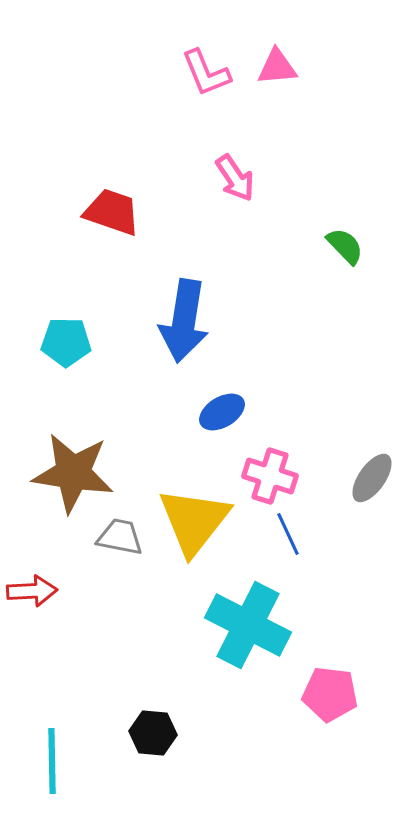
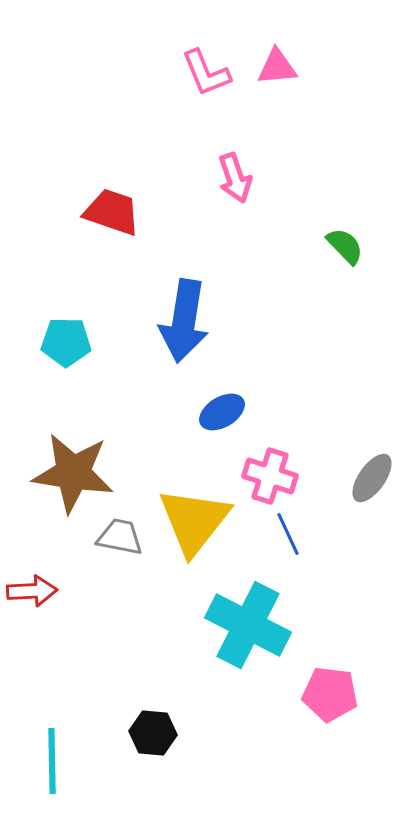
pink arrow: rotated 15 degrees clockwise
